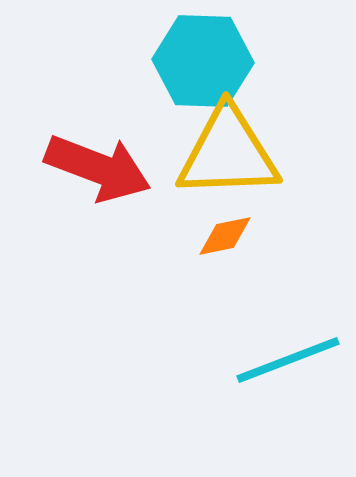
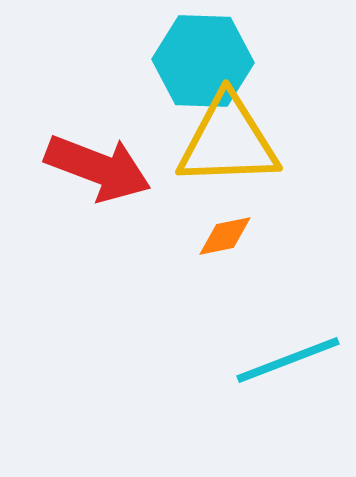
yellow triangle: moved 12 px up
